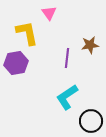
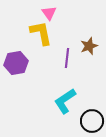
yellow L-shape: moved 14 px right
brown star: moved 1 px left, 1 px down; rotated 12 degrees counterclockwise
cyan L-shape: moved 2 px left, 4 px down
black circle: moved 1 px right
